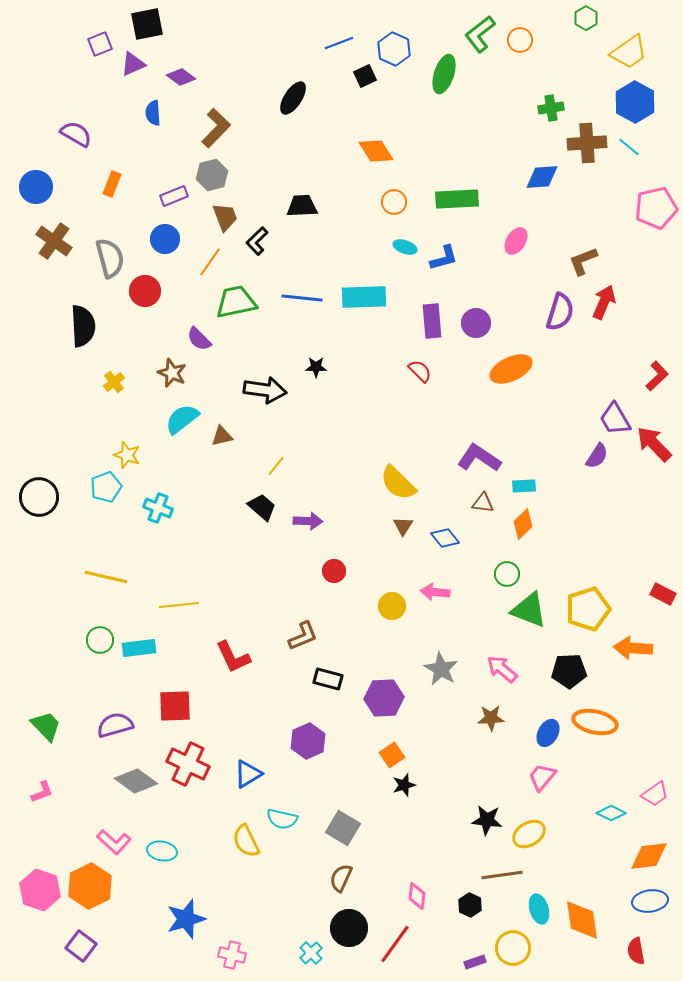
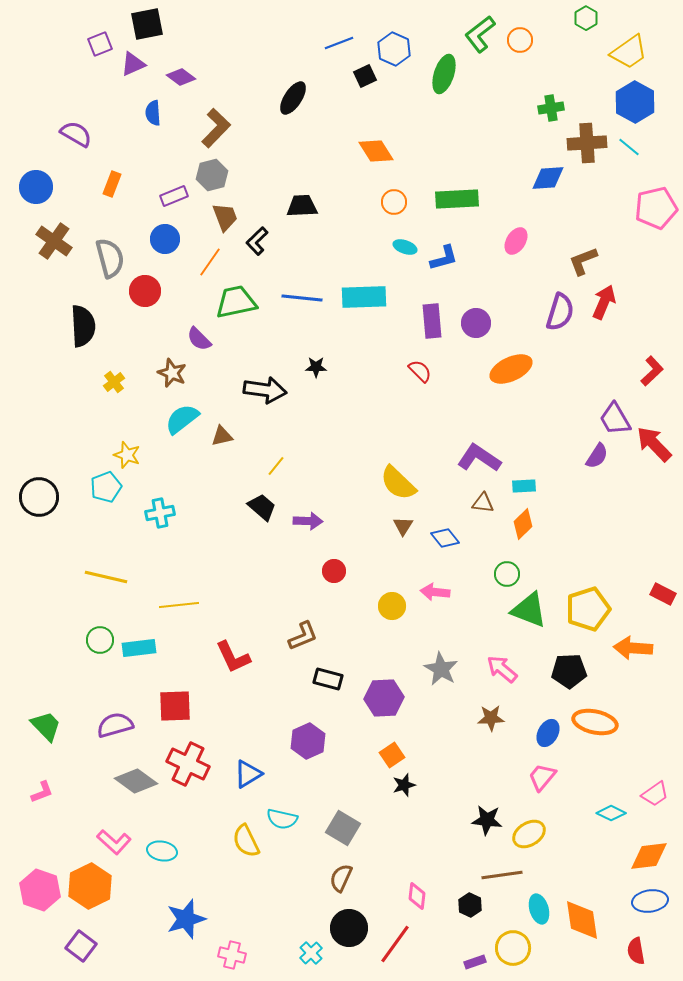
blue diamond at (542, 177): moved 6 px right, 1 px down
red L-shape at (657, 376): moved 5 px left, 5 px up
cyan cross at (158, 508): moved 2 px right, 5 px down; rotated 32 degrees counterclockwise
